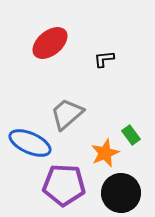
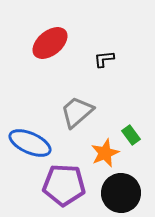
gray trapezoid: moved 10 px right, 2 px up
